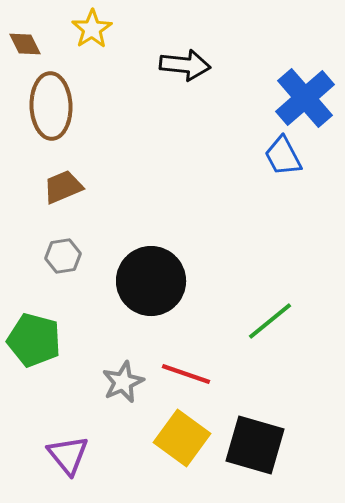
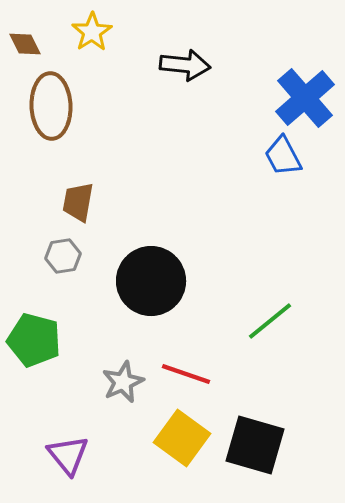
yellow star: moved 3 px down
brown trapezoid: moved 15 px right, 15 px down; rotated 57 degrees counterclockwise
